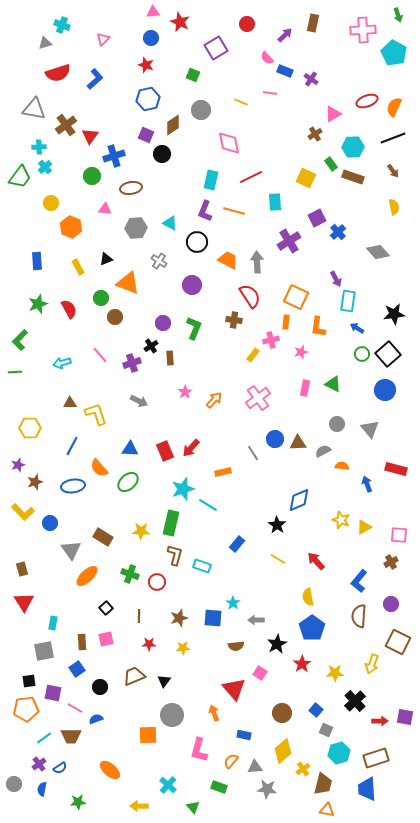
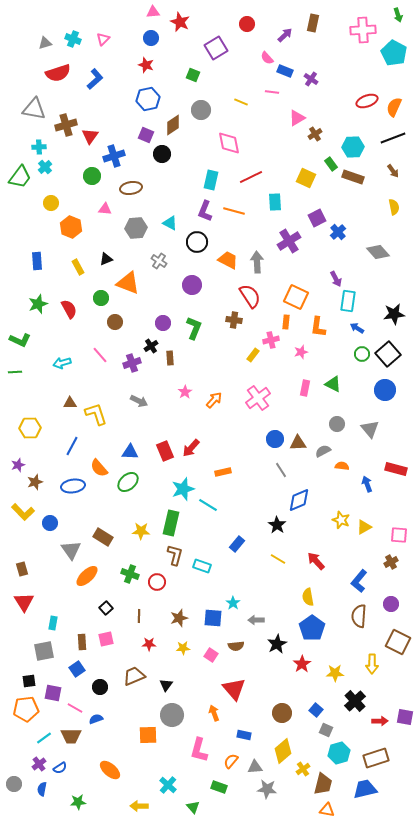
cyan cross at (62, 25): moved 11 px right, 14 px down
pink line at (270, 93): moved 2 px right, 1 px up
pink triangle at (333, 114): moved 36 px left, 4 px down
brown cross at (66, 125): rotated 20 degrees clockwise
brown circle at (115, 317): moved 5 px down
green L-shape at (20, 340): rotated 110 degrees counterclockwise
blue triangle at (130, 449): moved 3 px down
gray line at (253, 453): moved 28 px right, 17 px down
yellow arrow at (372, 664): rotated 18 degrees counterclockwise
pink square at (260, 673): moved 49 px left, 18 px up
black triangle at (164, 681): moved 2 px right, 4 px down
blue trapezoid at (367, 789): moved 2 px left; rotated 80 degrees clockwise
